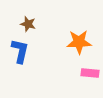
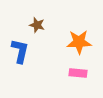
brown star: moved 9 px right, 1 px down
pink rectangle: moved 12 px left
